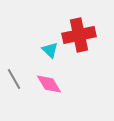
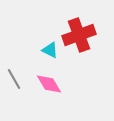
red cross: rotated 8 degrees counterclockwise
cyan triangle: rotated 18 degrees counterclockwise
